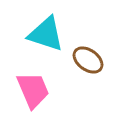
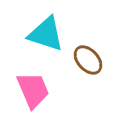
brown ellipse: rotated 12 degrees clockwise
